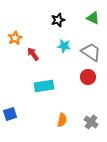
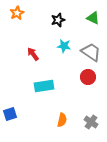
orange star: moved 2 px right, 25 px up
